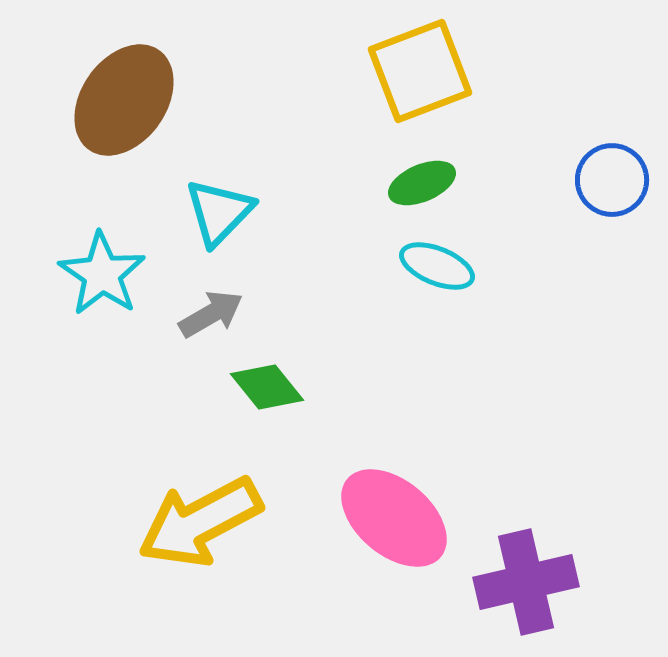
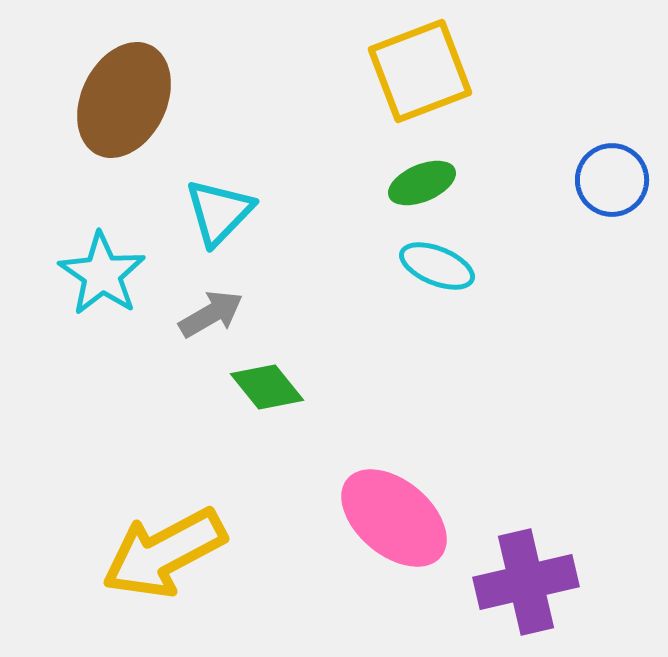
brown ellipse: rotated 9 degrees counterclockwise
yellow arrow: moved 36 px left, 31 px down
